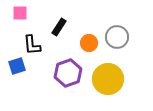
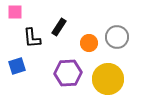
pink square: moved 5 px left, 1 px up
black L-shape: moved 7 px up
purple hexagon: rotated 16 degrees clockwise
